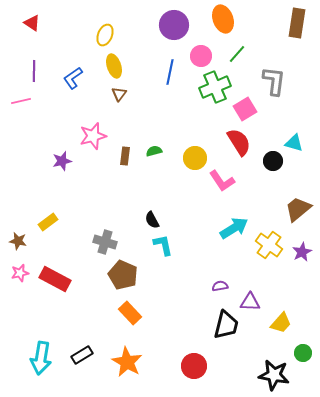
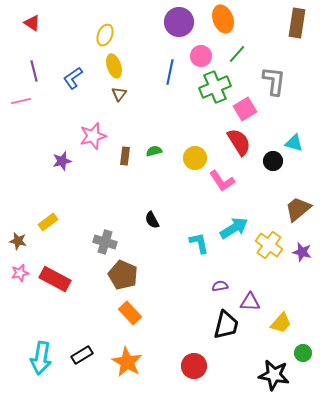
purple circle at (174, 25): moved 5 px right, 3 px up
purple line at (34, 71): rotated 15 degrees counterclockwise
cyan L-shape at (163, 245): moved 36 px right, 2 px up
purple star at (302, 252): rotated 30 degrees counterclockwise
